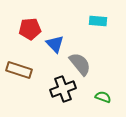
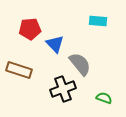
green semicircle: moved 1 px right, 1 px down
